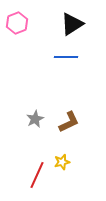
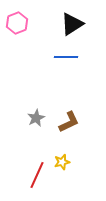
gray star: moved 1 px right, 1 px up
